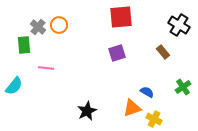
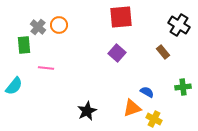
purple square: rotated 30 degrees counterclockwise
green cross: rotated 28 degrees clockwise
